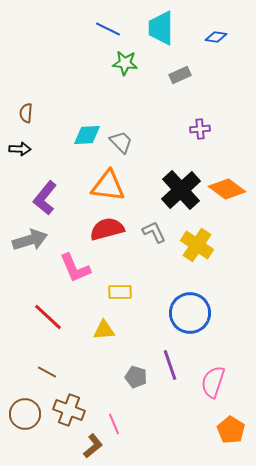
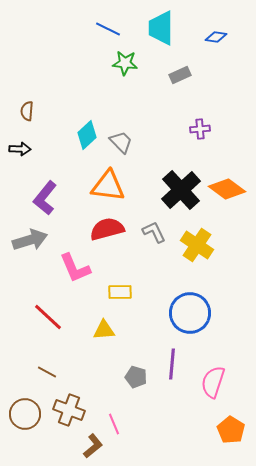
brown semicircle: moved 1 px right, 2 px up
cyan diamond: rotated 40 degrees counterclockwise
purple line: moved 2 px right, 1 px up; rotated 24 degrees clockwise
